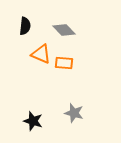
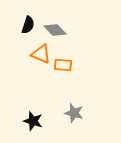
black semicircle: moved 3 px right, 1 px up; rotated 12 degrees clockwise
gray diamond: moved 9 px left
orange rectangle: moved 1 px left, 2 px down
